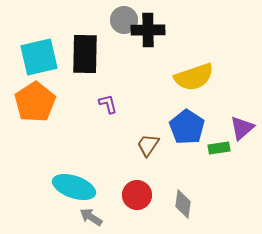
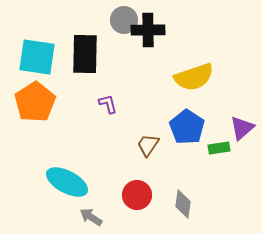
cyan square: moved 2 px left; rotated 21 degrees clockwise
cyan ellipse: moved 7 px left, 5 px up; rotated 9 degrees clockwise
